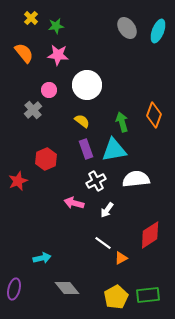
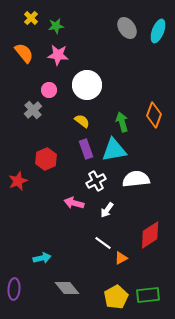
purple ellipse: rotated 10 degrees counterclockwise
